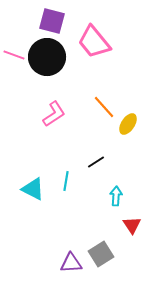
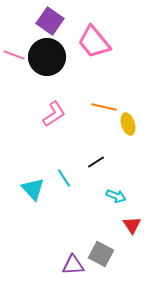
purple square: moved 2 px left; rotated 20 degrees clockwise
orange line: rotated 35 degrees counterclockwise
yellow ellipse: rotated 50 degrees counterclockwise
cyan line: moved 2 px left, 3 px up; rotated 42 degrees counterclockwise
cyan triangle: rotated 20 degrees clockwise
cyan arrow: rotated 108 degrees clockwise
gray square: rotated 30 degrees counterclockwise
purple triangle: moved 2 px right, 2 px down
